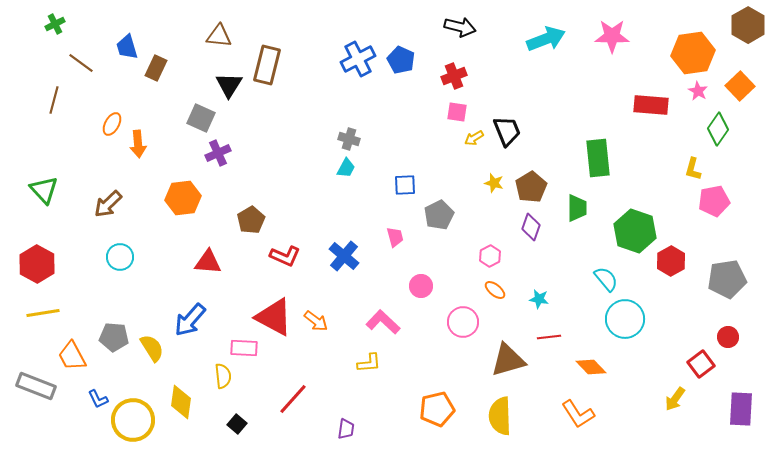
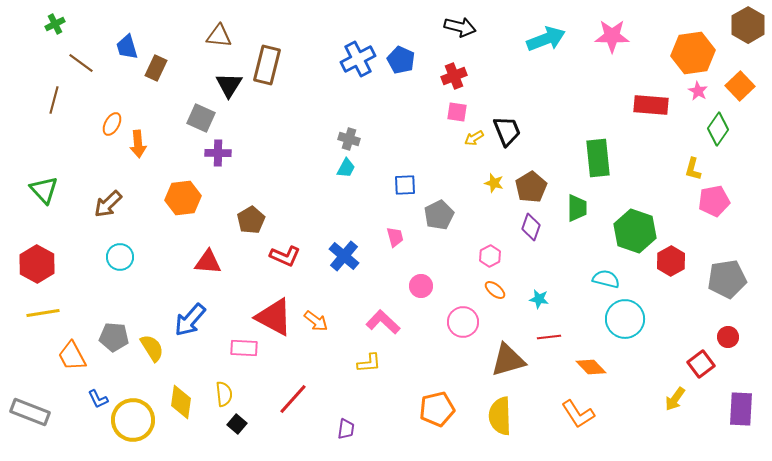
purple cross at (218, 153): rotated 25 degrees clockwise
cyan semicircle at (606, 279): rotated 36 degrees counterclockwise
yellow semicircle at (223, 376): moved 1 px right, 18 px down
gray rectangle at (36, 386): moved 6 px left, 26 px down
